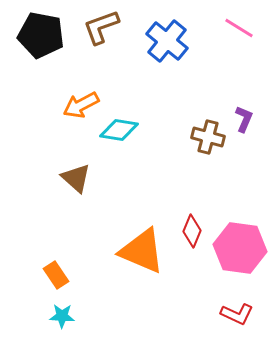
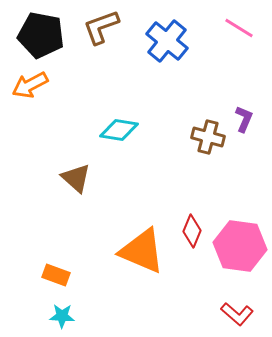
orange arrow: moved 51 px left, 20 px up
pink hexagon: moved 2 px up
orange rectangle: rotated 36 degrees counterclockwise
red L-shape: rotated 16 degrees clockwise
